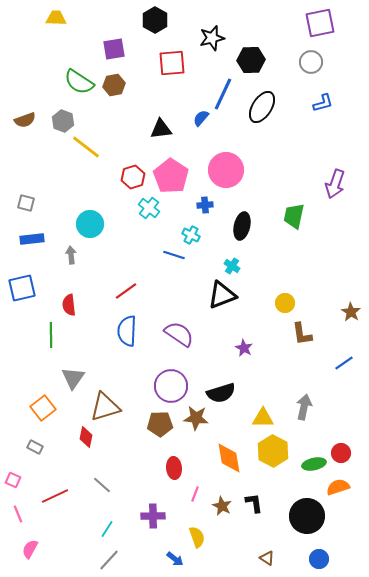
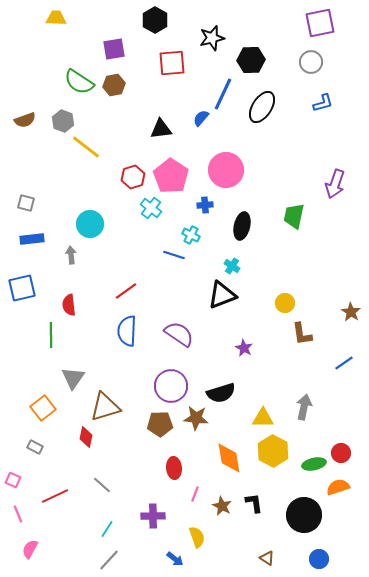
cyan cross at (149, 208): moved 2 px right
black circle at (307, 516): moved 3 px left, 1 px up
